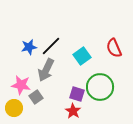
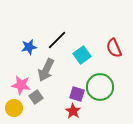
black line: moved 6 px right, 6 px up
cyan square: moved 1 px up
